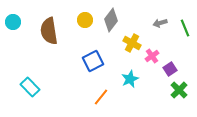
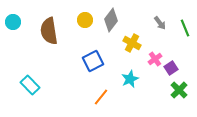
gray arrow: rotated 112 degrees counterclockwise
pink cross: moved 3 px right, 3 px down
purple square: moved 1 px right, 1 px up
cyan rectangle: moved 2 px up
